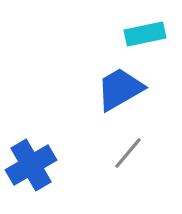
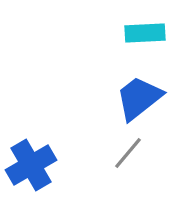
cyan rectangle: moved 1 px up; rotated 9 degrees clockwise
blue trapezoid: moved 19 px right, 9 px down; rotated 8 degrees counterclockwise
